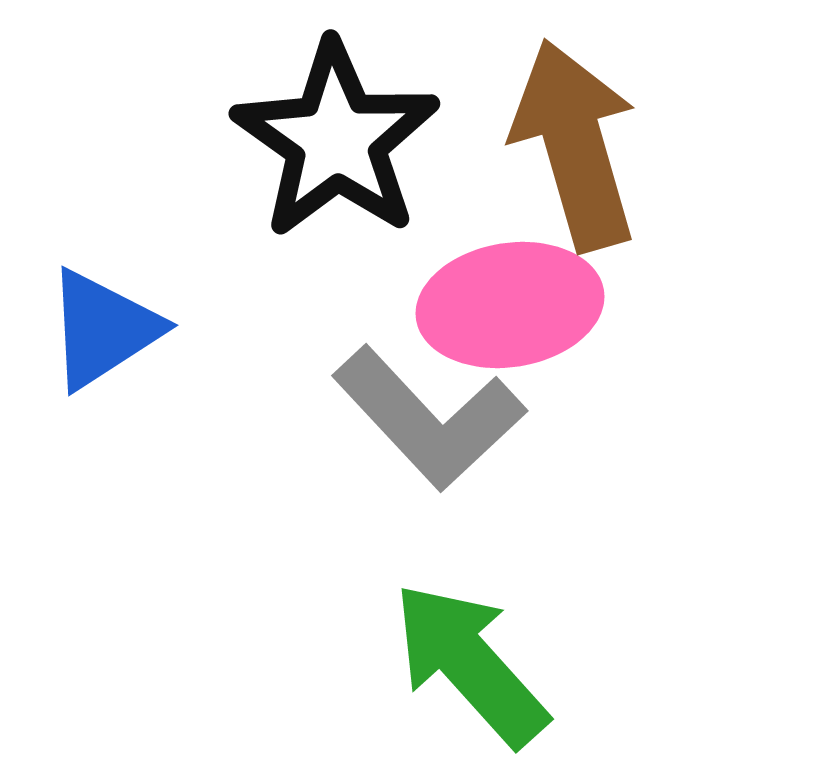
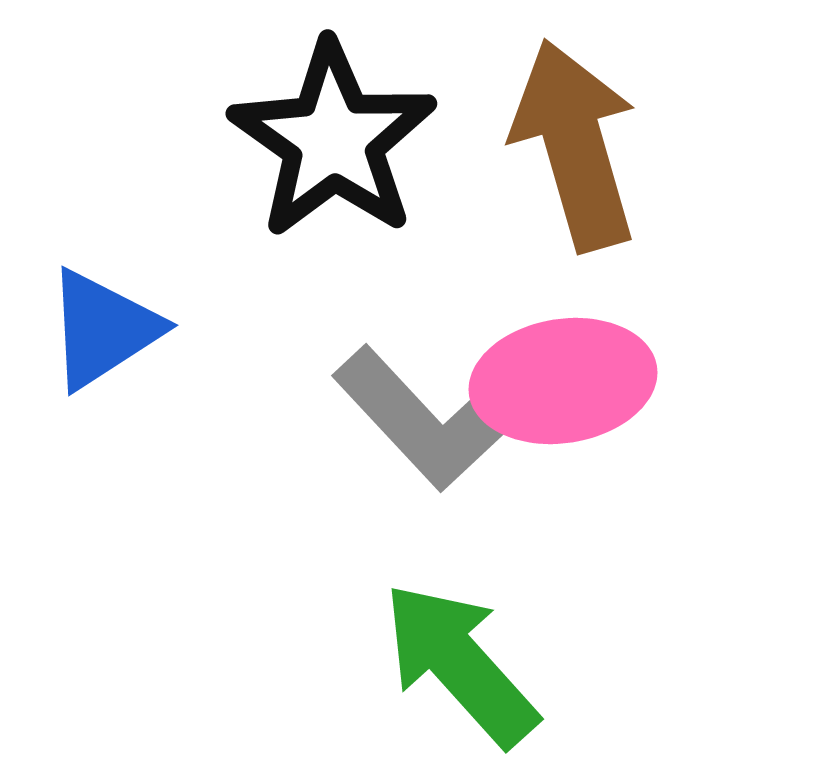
black star: moved 3 px left
pink ellipse: moved 53 px right, 76 px down
green arrow: moved 10 px left
